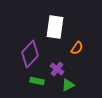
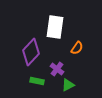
purple diamond: moved 1 px right, 2 px up
